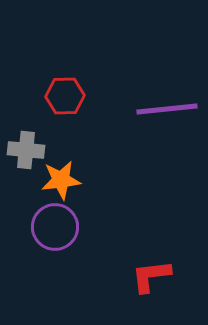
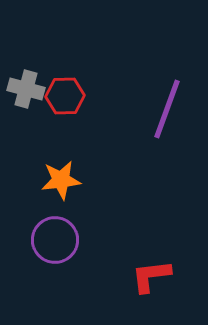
purple line: rotated 64 degrees counterclockwise
gray cross: moved 61 px up; rotated 9 degrees clockwise
purple circle: moved 13 px down
